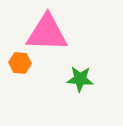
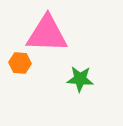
pink triangle: moved 1 px down
